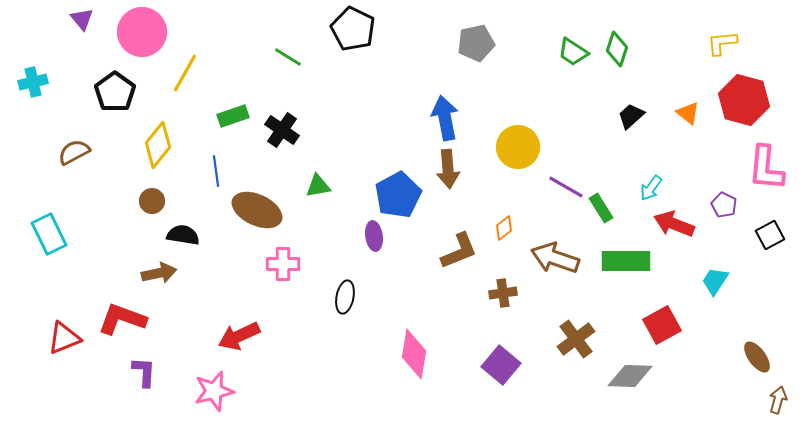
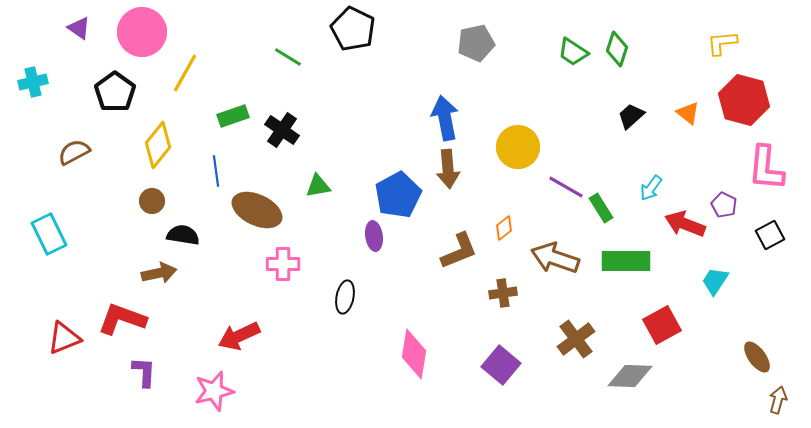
purple triangle at (82, 19): moved 3 px left, 9 px down; rotated 15 degrees counterclockwise
red arrow at (674, 224): moved 11 px right
